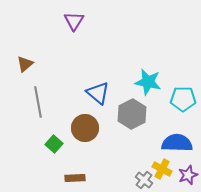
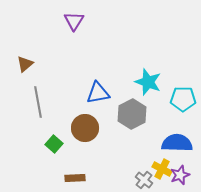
cyan star: rotated 8 degrees clockwise
blue triangle: rotated 50 degrees counterclockwise
purple star: moved 8 px left
